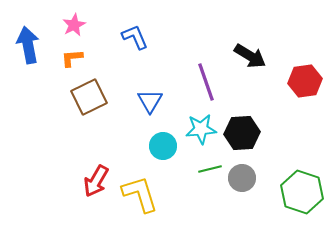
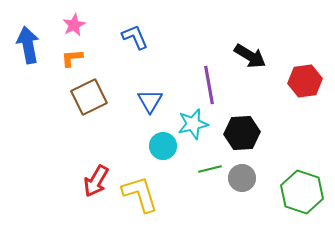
purple line: moved 3 px right, 3 px down; rotated 9 degrees clockwise
cyan star: moved 8 px left, 5 px up; rotated 8 degrees counterclockwise
